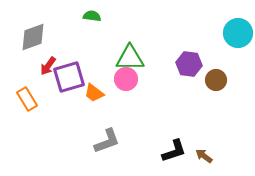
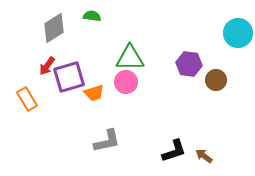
gray diamond: moved 21 px right, 9 px up; rotated 12 degrees counterclockwise
red arrow: moved 1 px left
pink circle: moved 3 px down
orange trapezoid: rotated 55 degrees counterclockwise
gray L-shape: rotated 8 degrees clockwise
